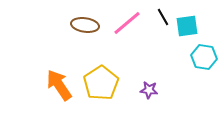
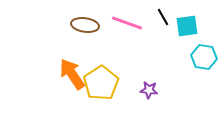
pink line: rotated 60 degrees clockwise
orange arrow: moved 13 px right, 11 px up
